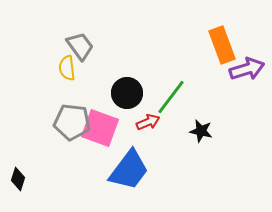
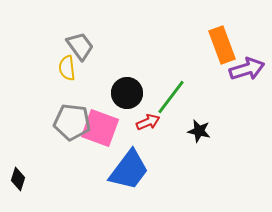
black star: moved 2 px left
